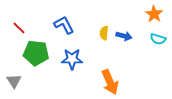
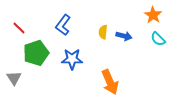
orange star: moved 1 px left, 1 px down
blue L-shape: moved 1 px left; rotated 115 degrees counterclockwise
yellow semicircle: moved 1 px left, 1 px up
cyan semicircle: rotated 28 degrees clockwise
green pentagon: rotated 25 degrees counterclockwise
gray triangle: moved 3 px up
